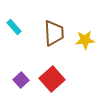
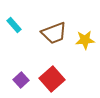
cyan rectangle: moved 2 px up
brown trapezoid: rotated 72 degrees clockwise
